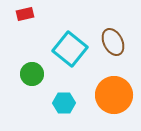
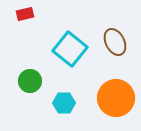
brown ellipse: moved 2 px right
green circle: moved 2 px left, 7 px down
orange circle: moved 2 px right, 3 px down
